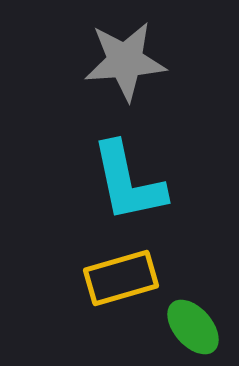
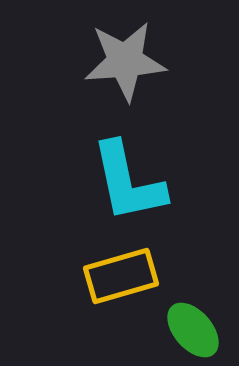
yellow rectangle: moved 2 px up
green ellipse: moved 3 px down
